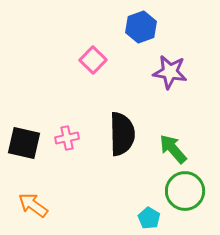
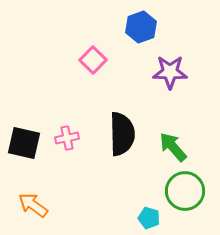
purple star: rotated 8 degrees counterclockwise
green arrow: moved 2 px up
cyan pentagon: rotated 15 degrees counterclockwise
